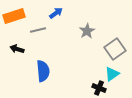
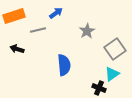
blue semicircle: moved 21 px right, 6 px up
